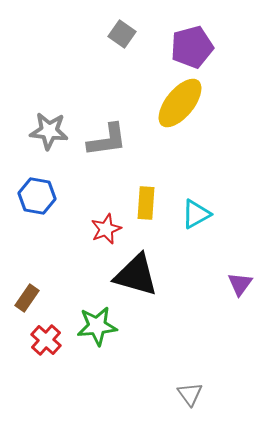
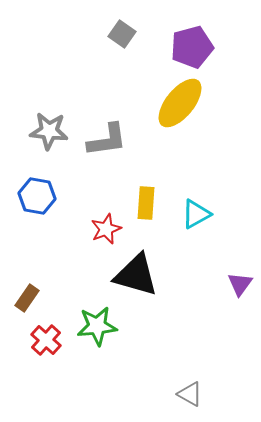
gray triangle: rotated 24 degrees counterclockwise
